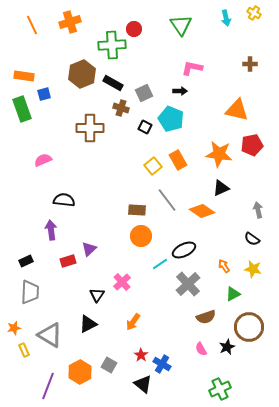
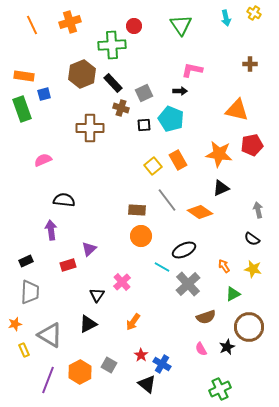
red circle at (134, 29): moved 3 px up
pink L-shape at (192, 68): moved 2 px down
black rectangle at (113, 83): rotated 18 degrees clockwise
black square at (145, 127): moved 1 px left, 2 px up; rotated 32 degrees counterclockwise
orange diamond at (202, 211): moved 2 px left, 1 px down
red rectangle at (68, 261): moved 4 px down
cyan line at (160, 264): moved 2 px right, 3 px down; rotated 63 degrees clockwise
orange star at (14, 328): moved 1 px right, 4 px up
black triangle at (143, 384): moved 4 px right
purple line at (48, 386): moved 6 px up
